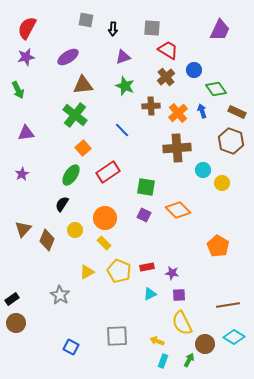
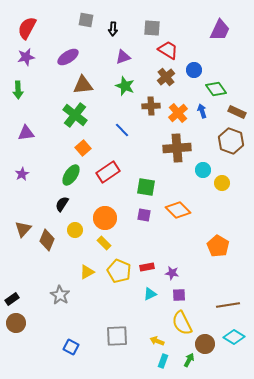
green arrow at (18, 90): rotated 24 degrees clockwise
purple square at (144, 215): rotated 16 degrees counterclockwise
